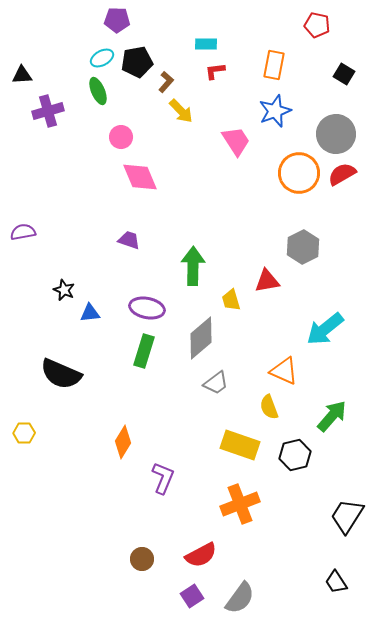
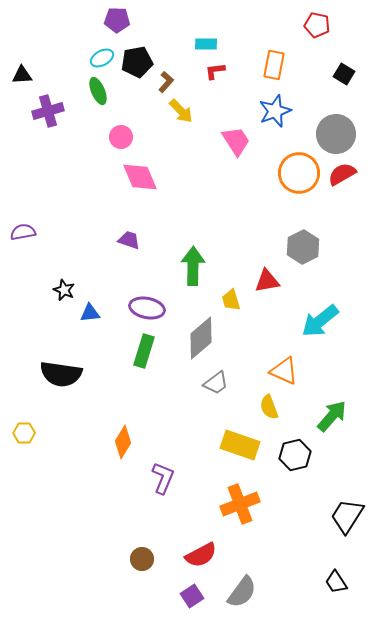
cyan arrow at (325, 329): moved 5 px left, 8 px up
black semicircle at (61, 374): rotated 15 degrees counterclockwise
gray semicircle at (240, 598): moved 2 px right, 6 px up
